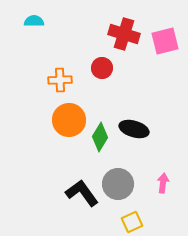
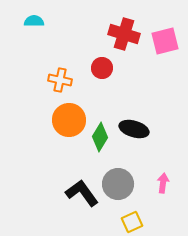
orange cross: rotated 15 degrees clockwise
